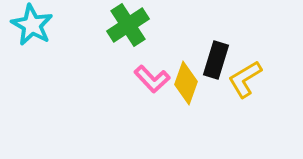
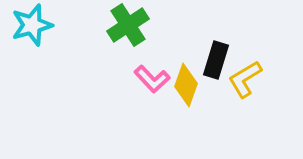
cyan star: rotated 27 degrees clockwise
yellow diamond: moved 2 px down
